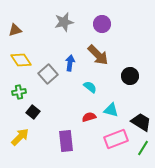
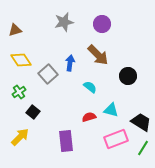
black circle: moved 2 px left
green cross: rotated 24 degrees counterclockwise
